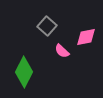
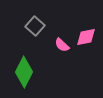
gray square: moved 12 px left
pink semicircle: moved 6 px up
